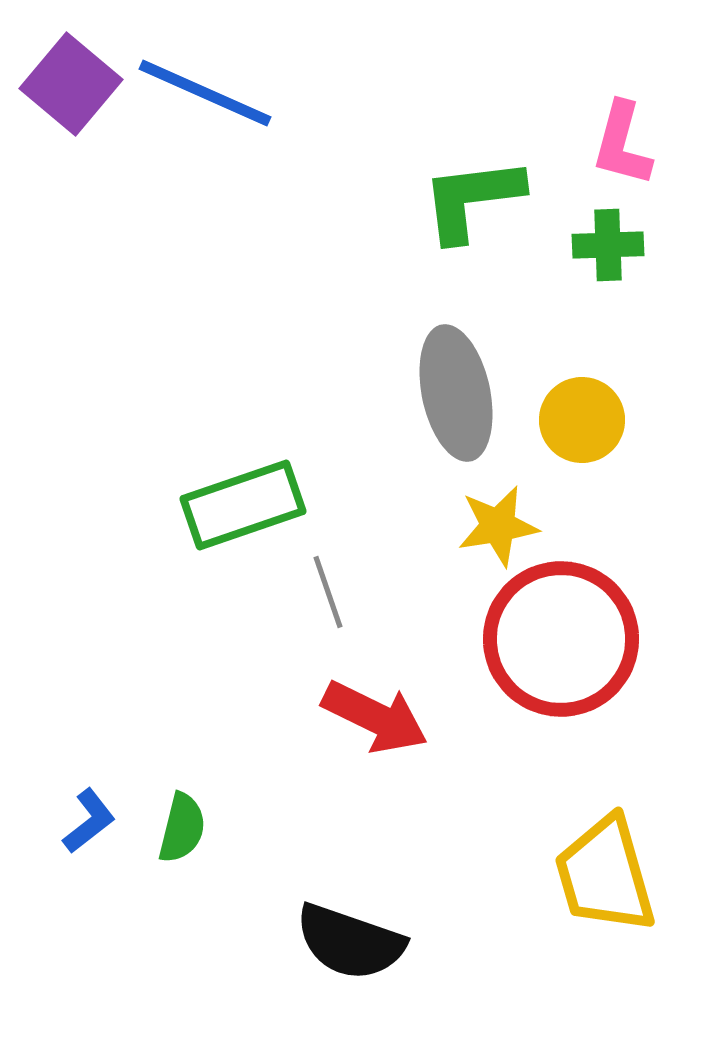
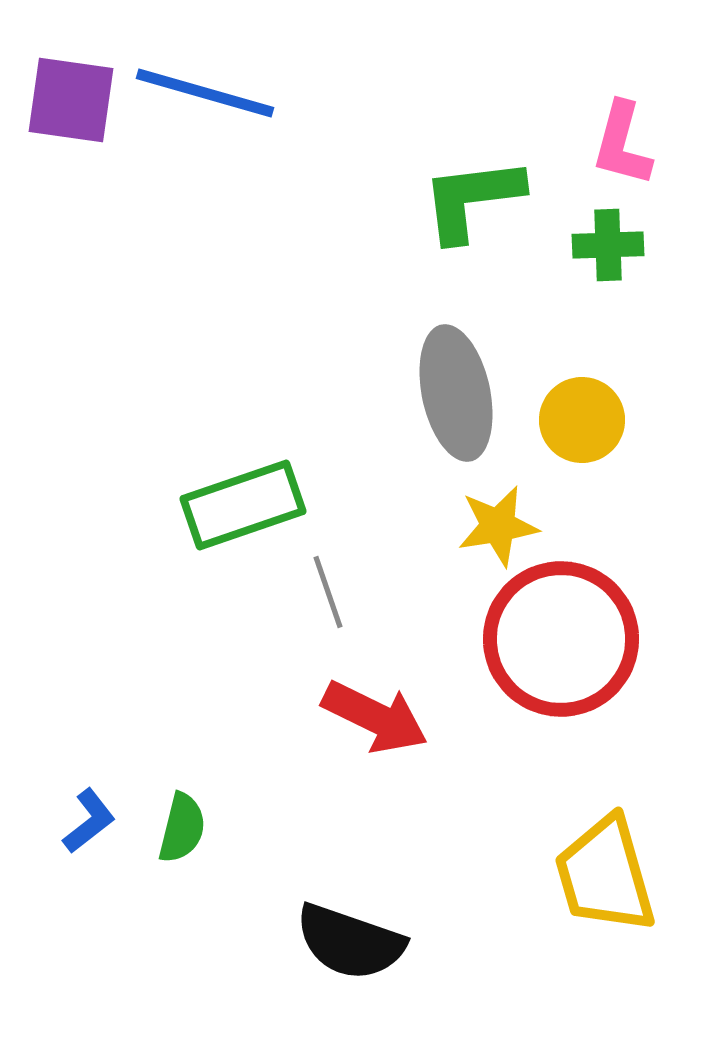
purple square: moved 16 px down; rotated 32 degrees counterclockwise
blue line: rotated 8 degrees counterclockwise
